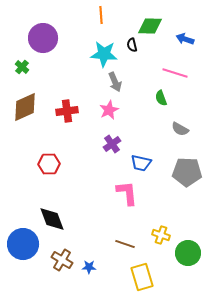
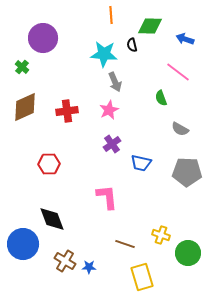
orange line: moved 10 px right
pink line: moved 3 px right, 1 px up; rotated 20 degrees clockwise
pink L-shape: moved 20 px left, 4 px down
brown cross: moved 3 px right, 1 px down
